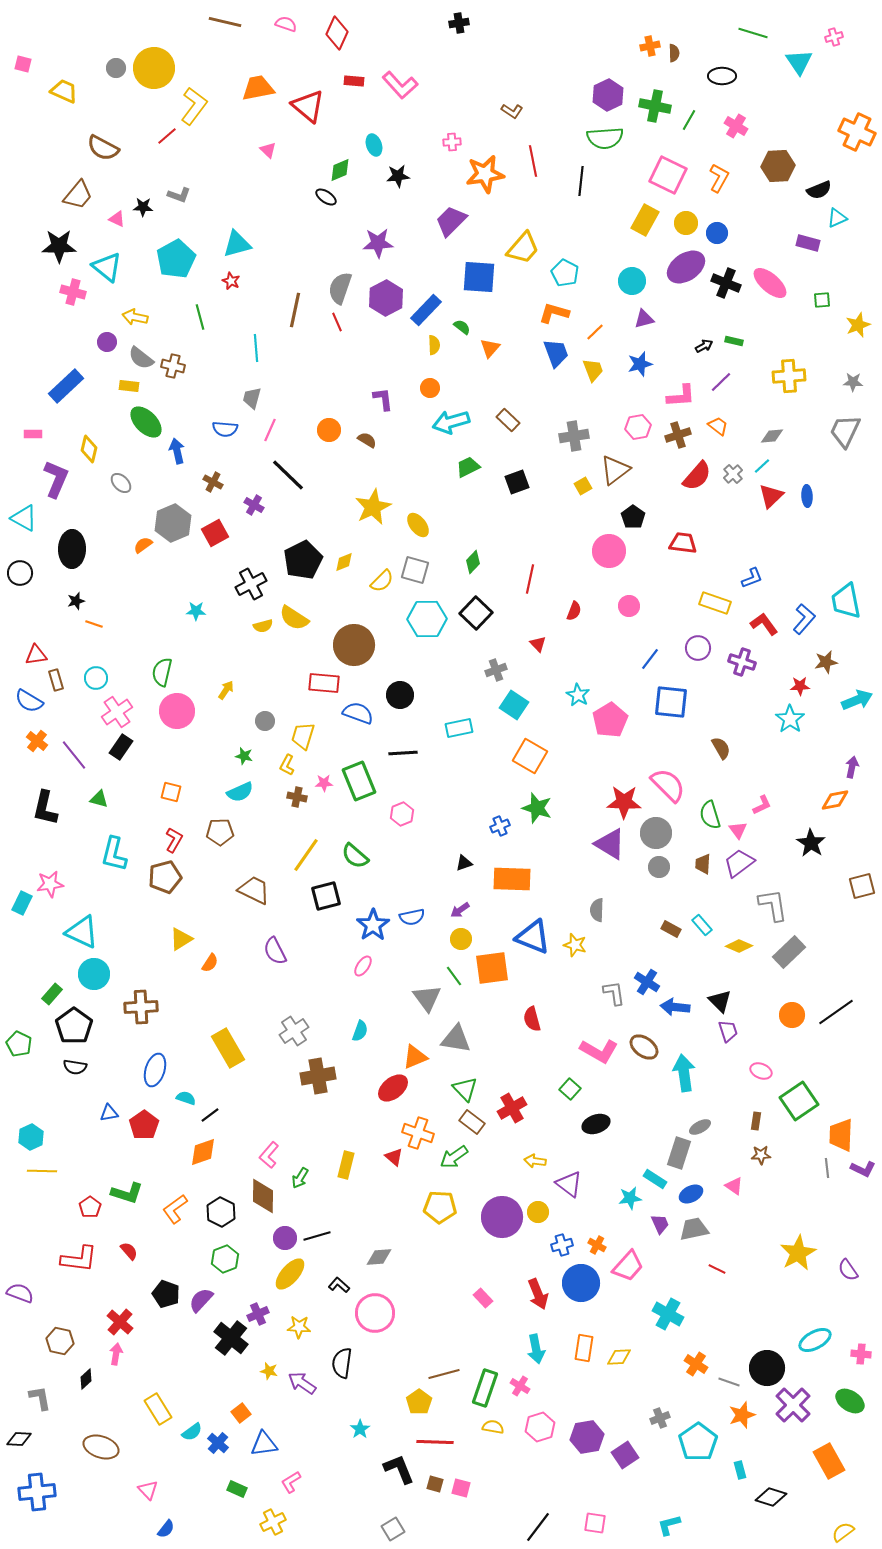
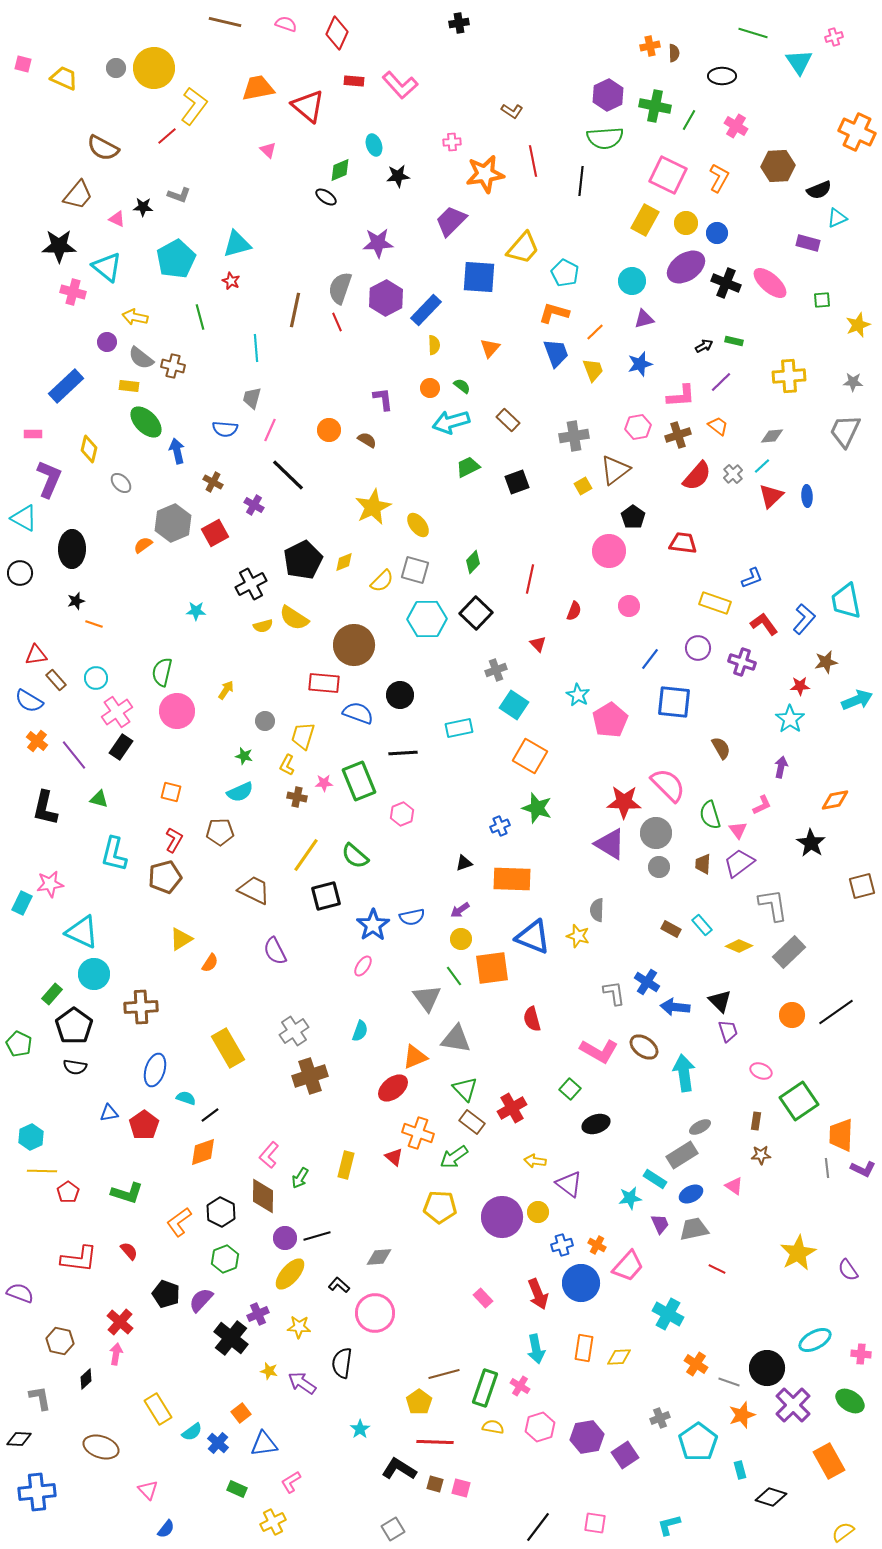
yellow trapezoid at (64, 91): moved 13 px up
green semicircle at (462, 327): moved 59 px down
purple L-shape at (56, 479): moved 7 px left
brown rectangle at (56, 680): rotated 25 degrees counterclockwise
blue square at (671, 702): moved 3 px right
purple arrow at (852, 767): moved 71 px left
yellow star at (575, 945): moved 3 px right, 9 px up
brown cross at (318, 1076): moved 8 px left; rotated 8 degrees counterclockwise
gray rectangle at (679, 1153): moved 3 px right, 2 px down; rotated 40 degrees clockwise
red pentagon at (90, 1207): moved 22 px left, 15 px up
orange L-shape at (175, 1209): moved 4 px right, 13 px down
black L-shape at (399, 1469): rotated 36 degrees counterclockwise
